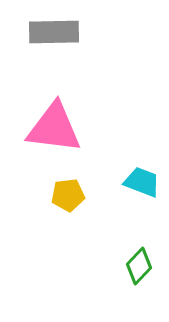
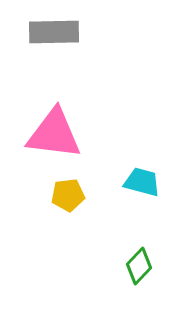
pink triangle: moved 6 px down
cyan trapezoid: rotated 6 degrees counterclockwise
